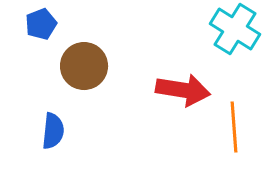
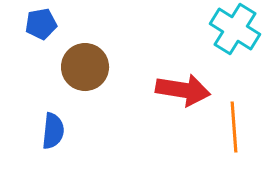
blue pentagon: rotated 12 degrees clockwise
brown circle: moved 1 px right, 1 px down
